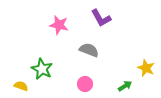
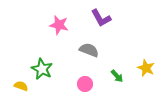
green arrow: moved 8 px left, 10 px up; rotated 80 degrees clockwise
